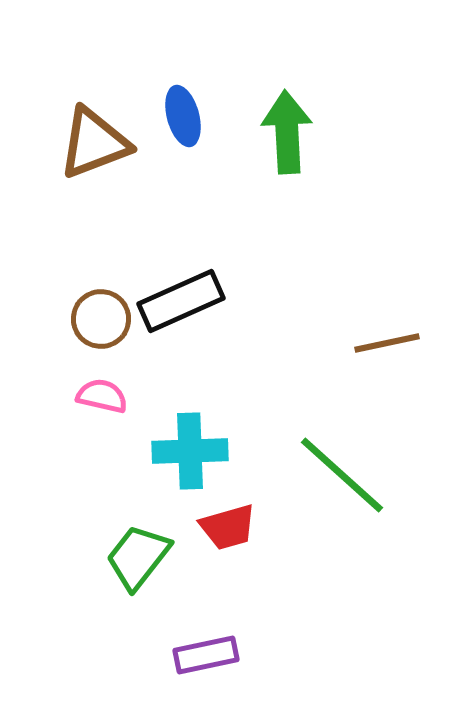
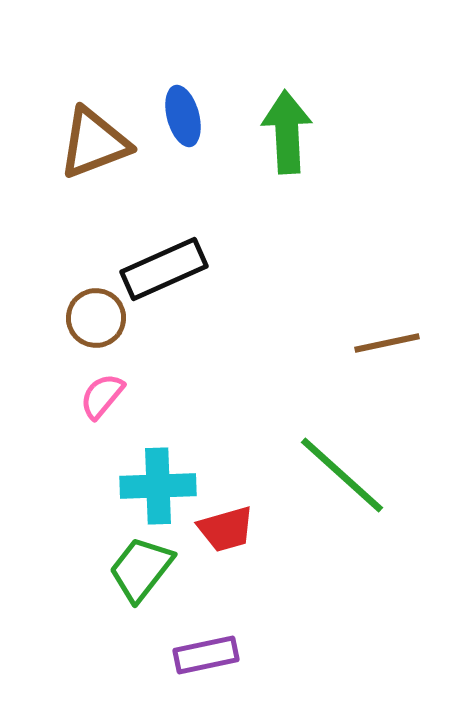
black rectangle: moved 17 px left, 32 px up
brown circle: moved 5 px left, 1 px up
pink semicircle: rotated 63 degrees counterclockwise
cyan cross: moved 32 px left, 35 px down
red trapezoid: moved 2 px left, 2 px down
green trapezoid: moved 3 px right, 12 px down
